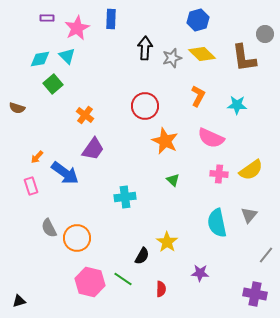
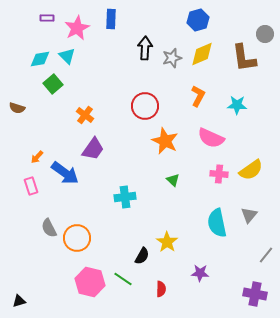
yellow diamond: rotated 68 degrees counterclockwise
